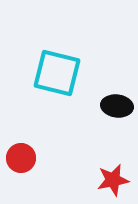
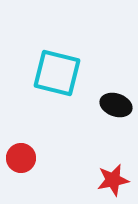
black ellipse: moved 1 px left, 1 px up; rotated 12 degrees clockwise
